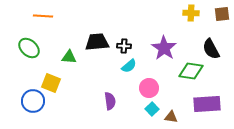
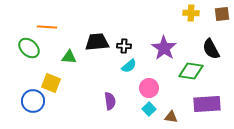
orange line: moved 4 px right, 11 px down
cyan square: moved 3 px left
